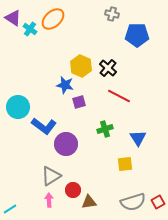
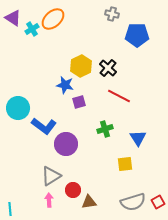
cyan cross: moved 2 px right; rotated 24 degrees clockwise
yellow hexagon: rotated 10 degrees clockwise
cyan circle: moved 1 px down
cyan line: rotated 64 degrees counterclockwise
